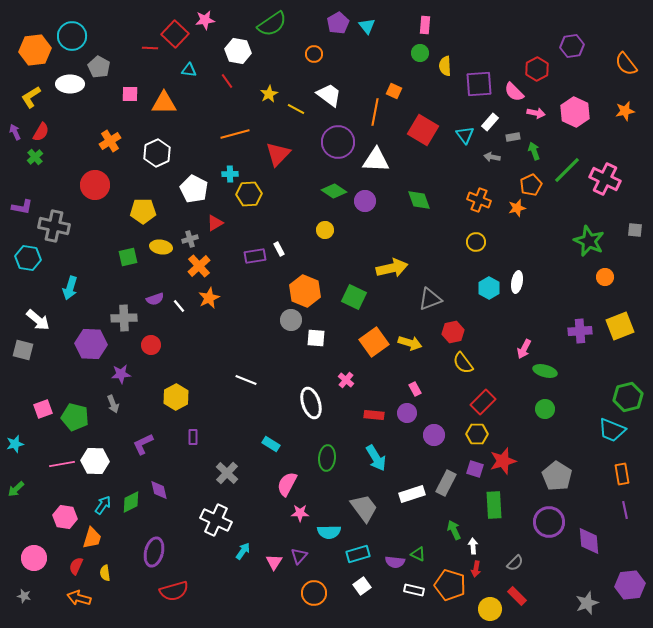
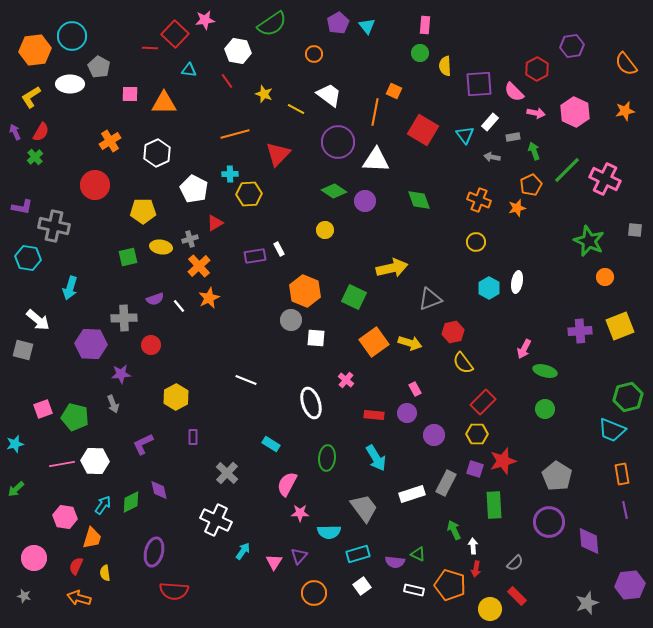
yellow star at (269, 94): moved 5 px left; rotated 24 degrees counterclockwise
red semicircle at (174, 591): rotated 20 degrees clockwise
